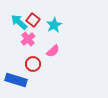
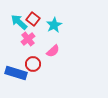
red square: moved 1 px up
blue rectangle: moved 7 px up
